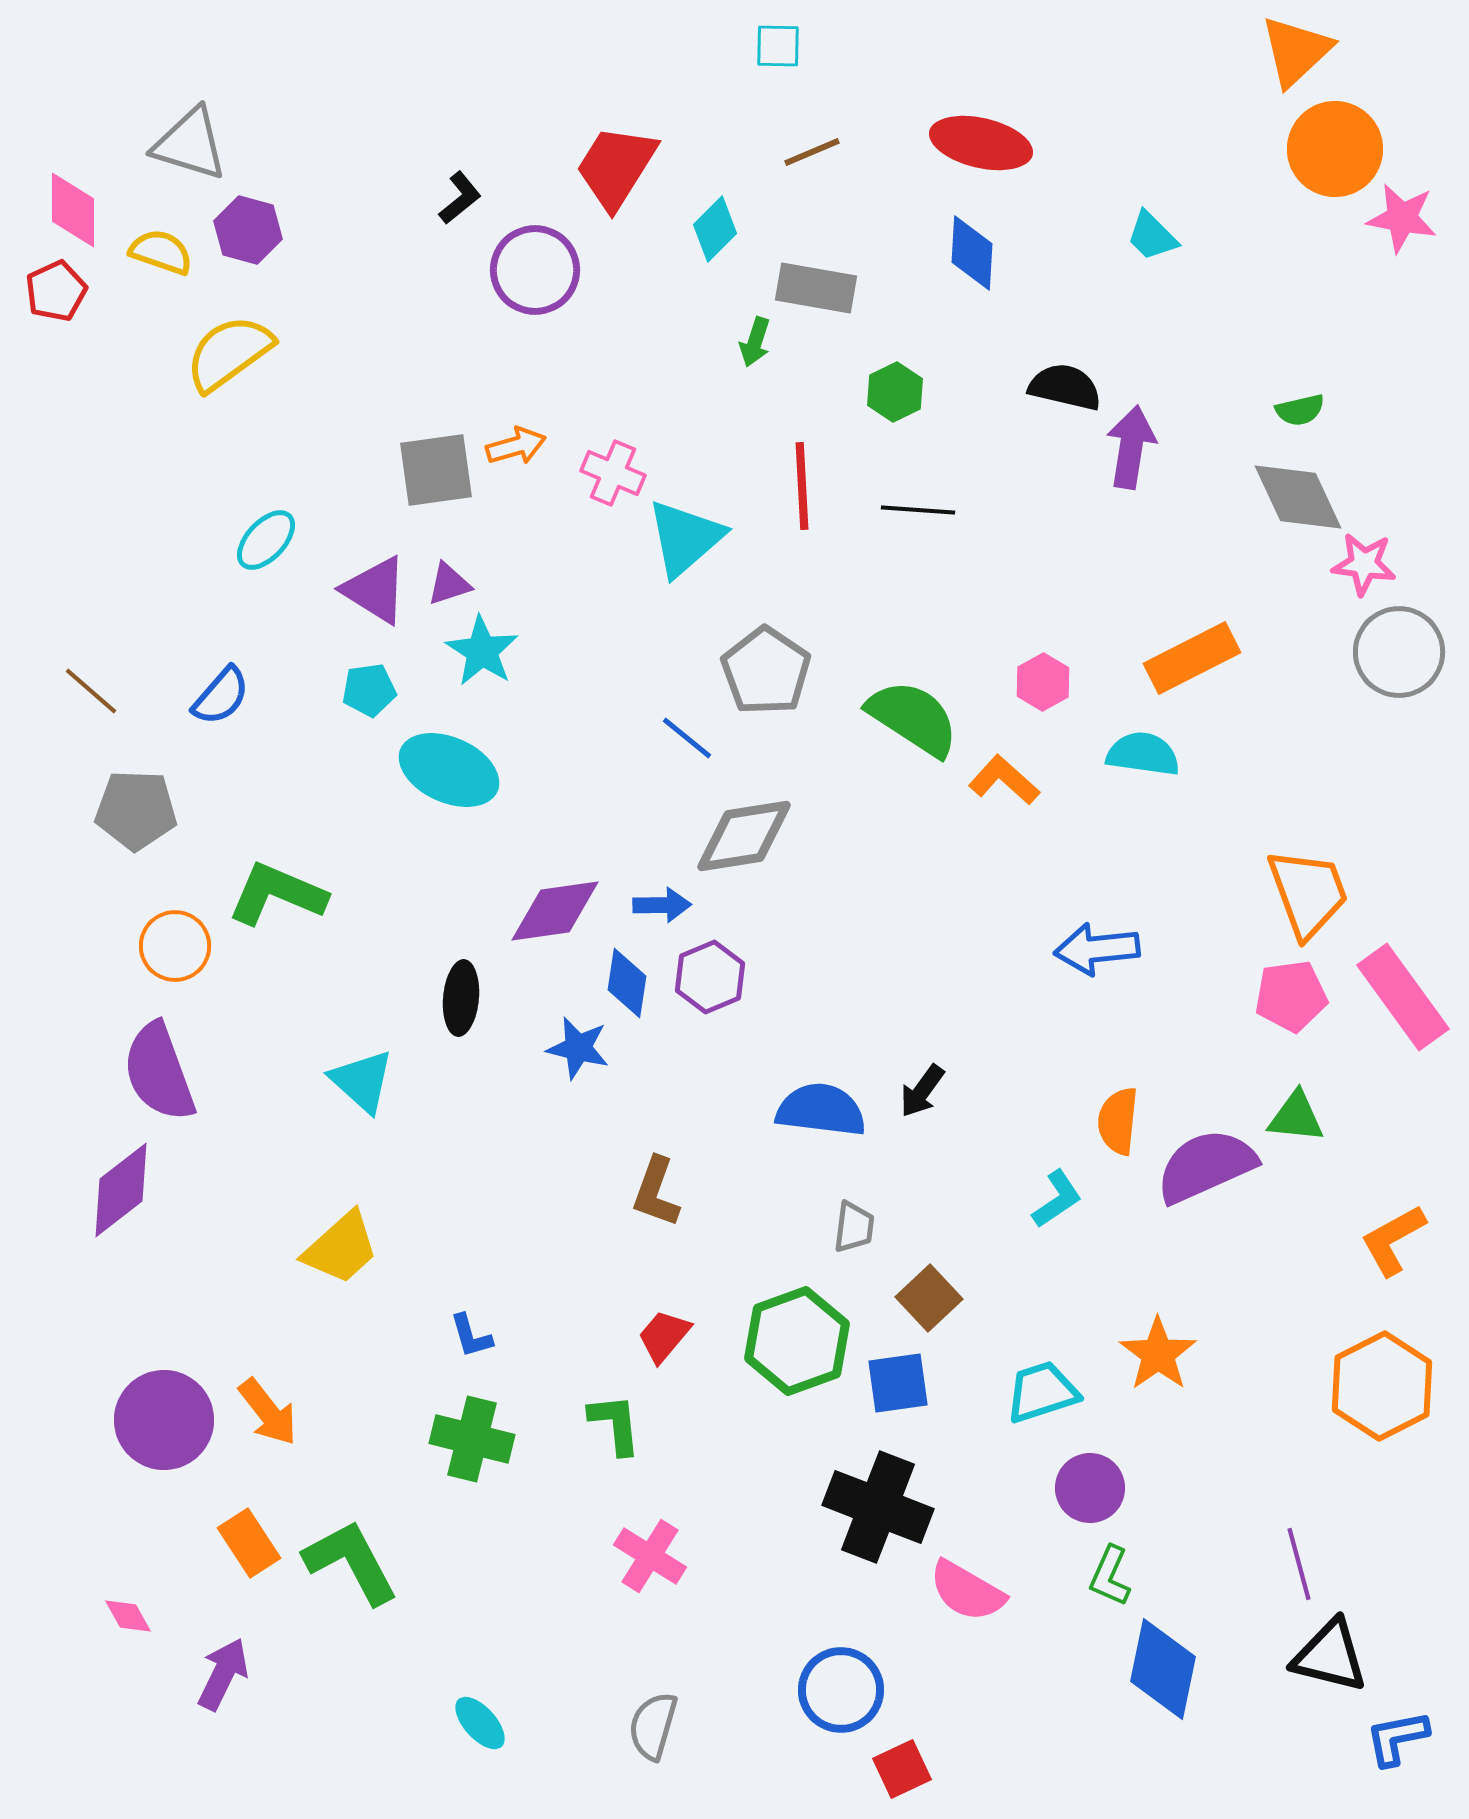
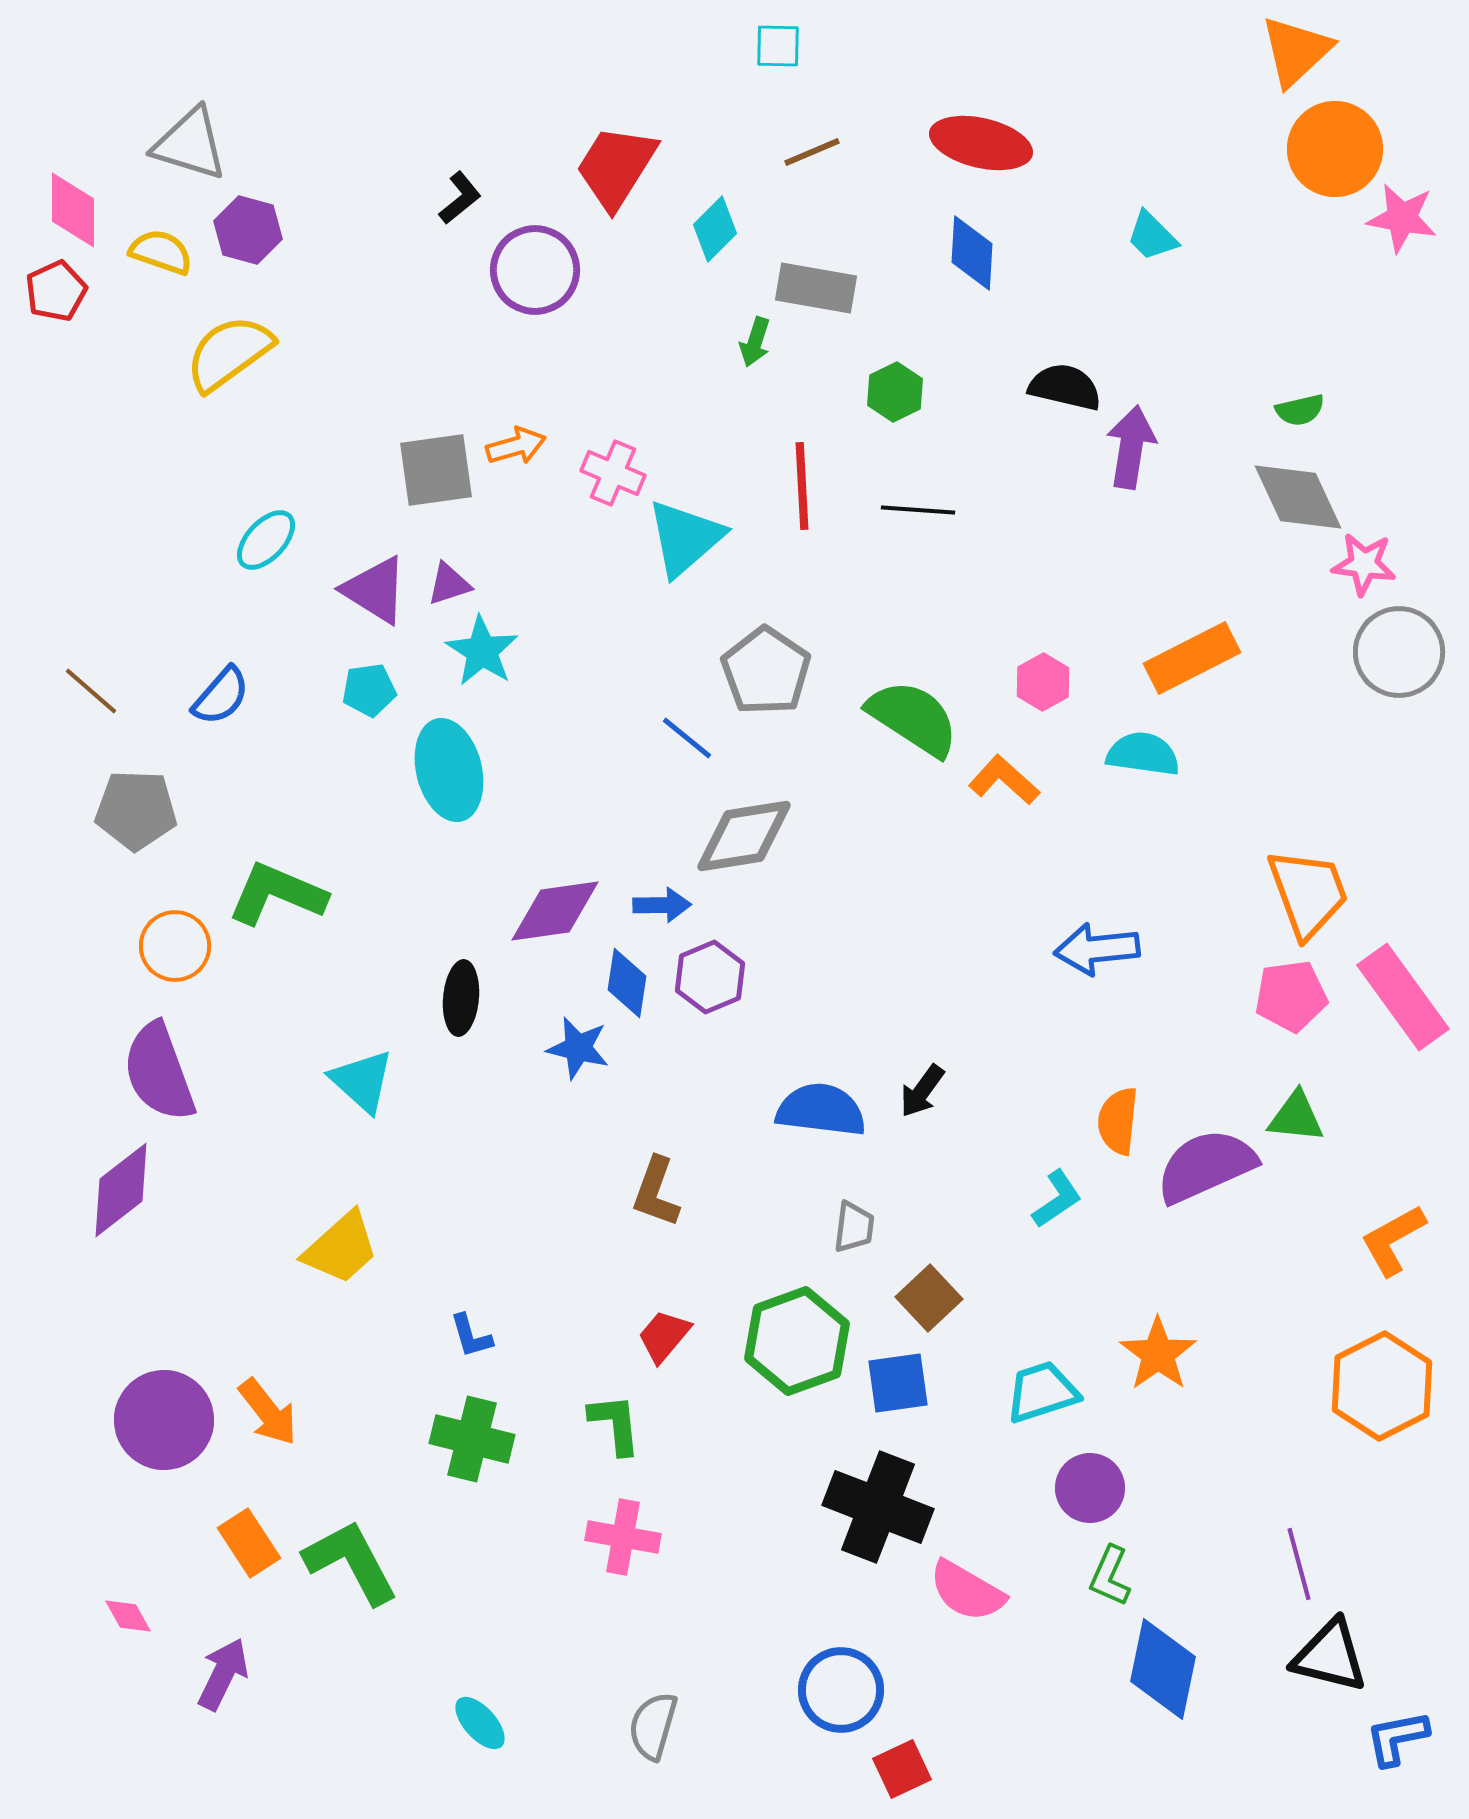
cyan ellipse at (449, 770): rotated 52 degrees clockwise
pink cross at (650, 1556): moved 27 px left, 19 px up; rotated 22 degrees counterclockwise
